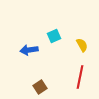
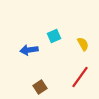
yellow semicircle: moved 1 px right, 1 px up
red line: rotated 25 degrees clockwise
